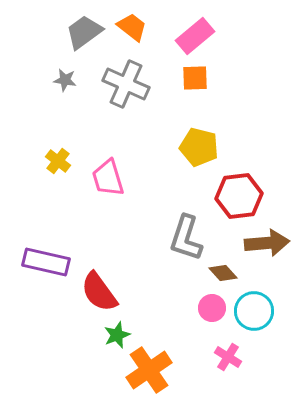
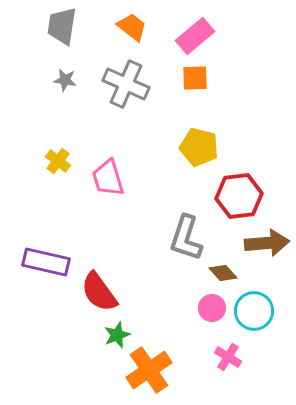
gray trapezoid: moved 22 px left, 6 px up; rotated 45 degrees counterclockwise
